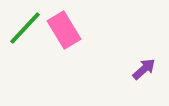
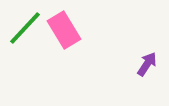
purple arrow: moved 3 px right, 5 px up; rotated 15 degrees counterclockwise
